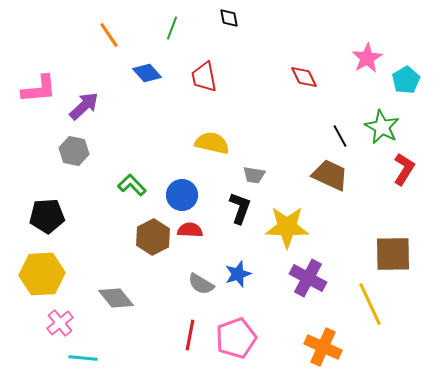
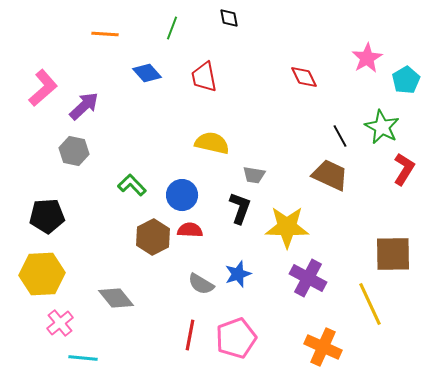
orange line: moved 4 px left, 1 px up; rotated 52 degrees counterclockwise
pink L-shape: moved 4 px right, 1 px up; rotated 36 degrees counterclockwise
